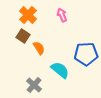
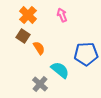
gray cross: moved 6 px right, 1 px up
